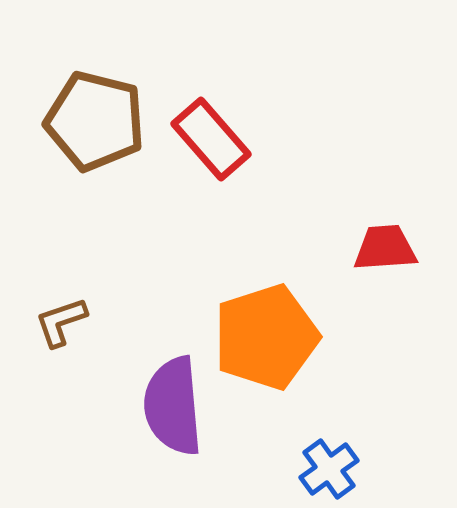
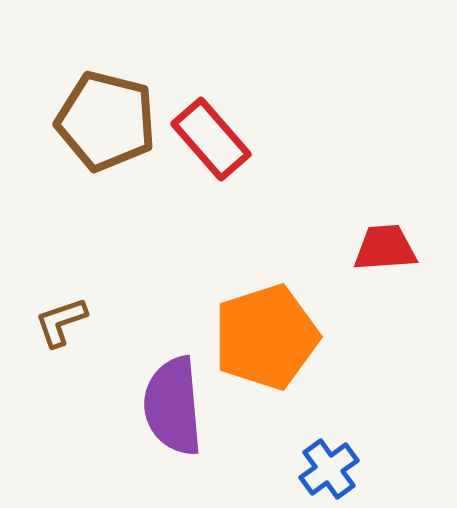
brown pentagon: moved 11 px right
